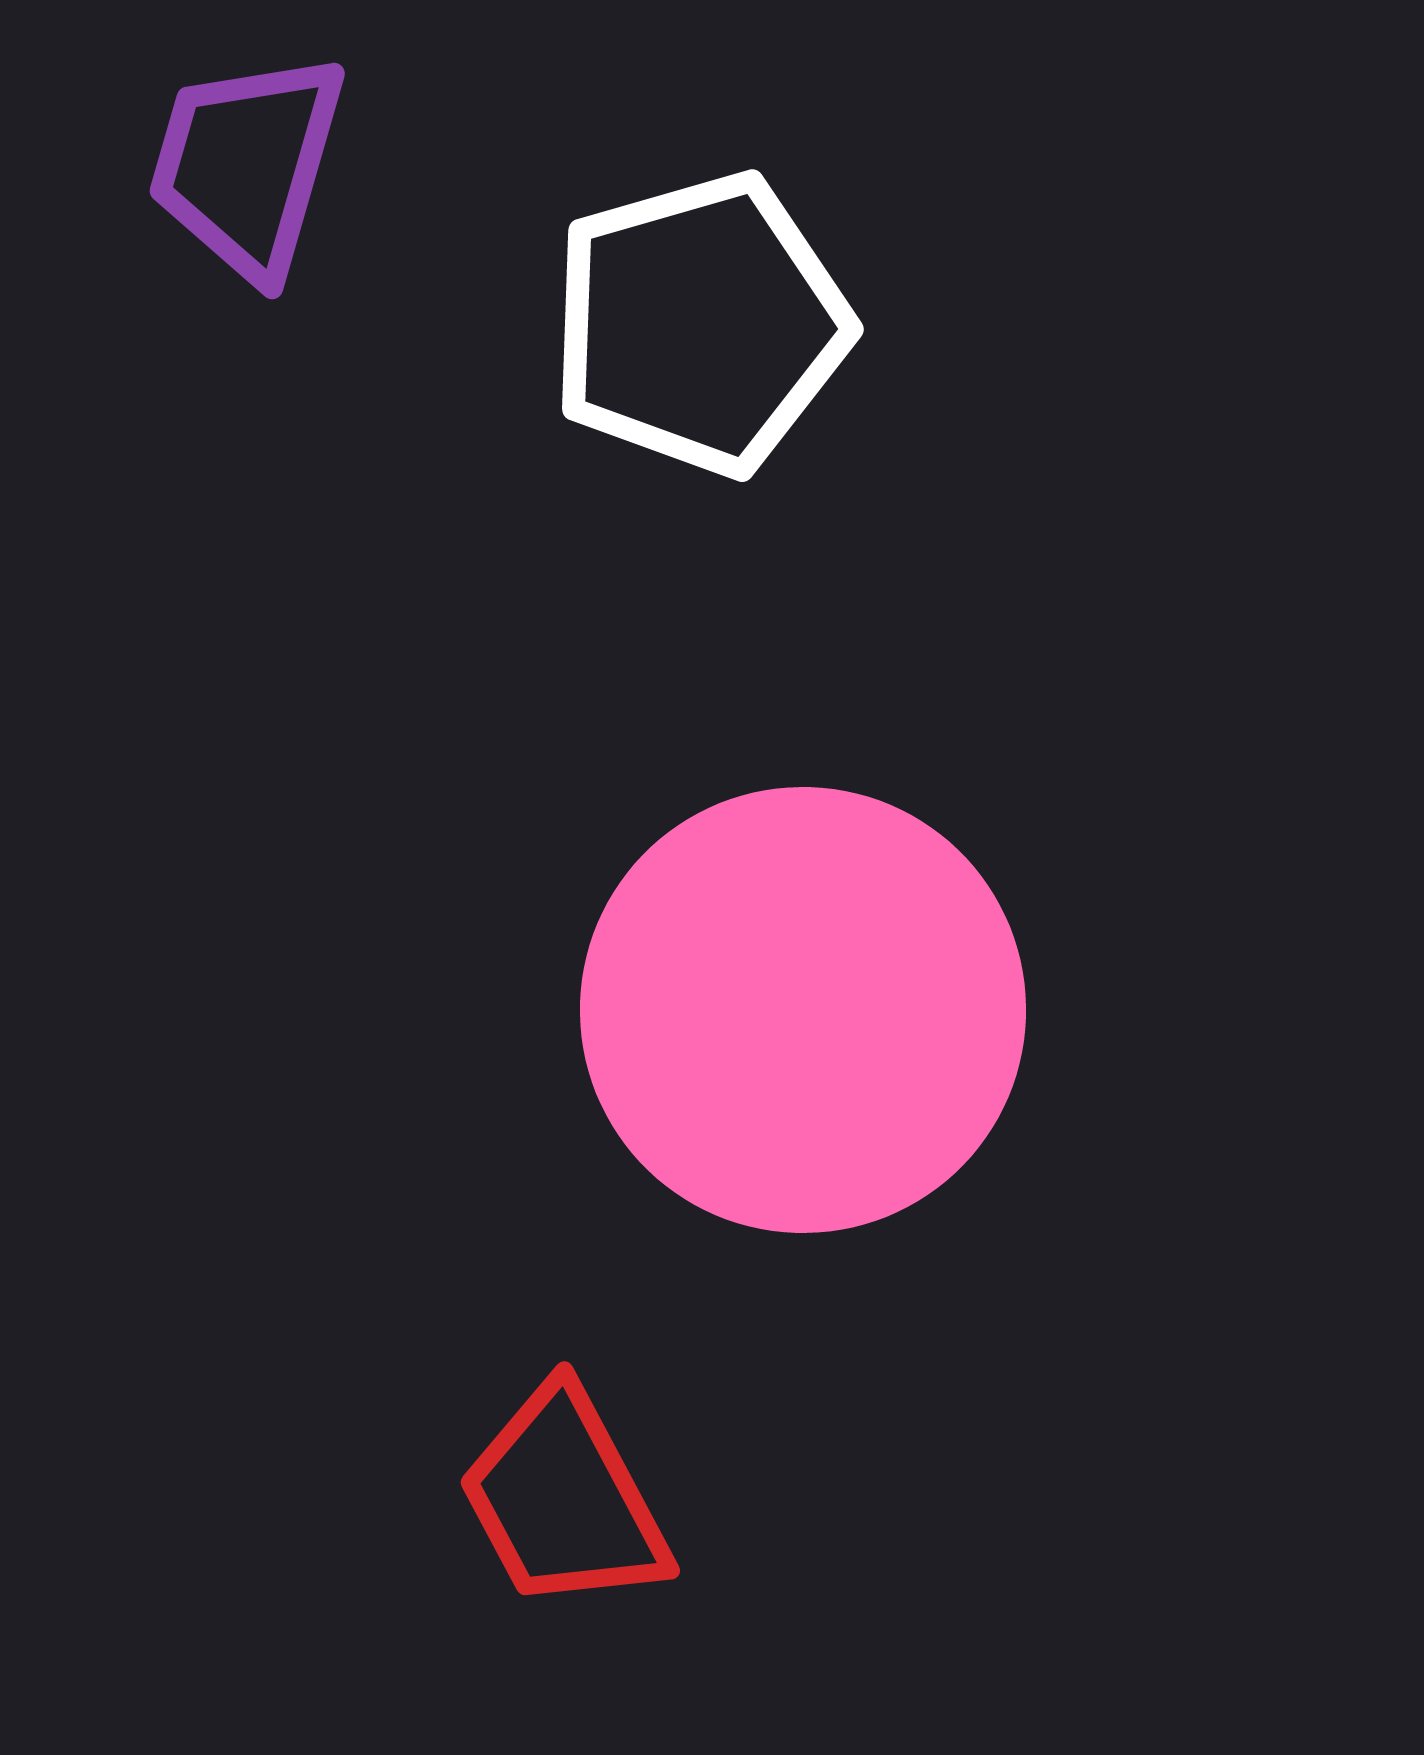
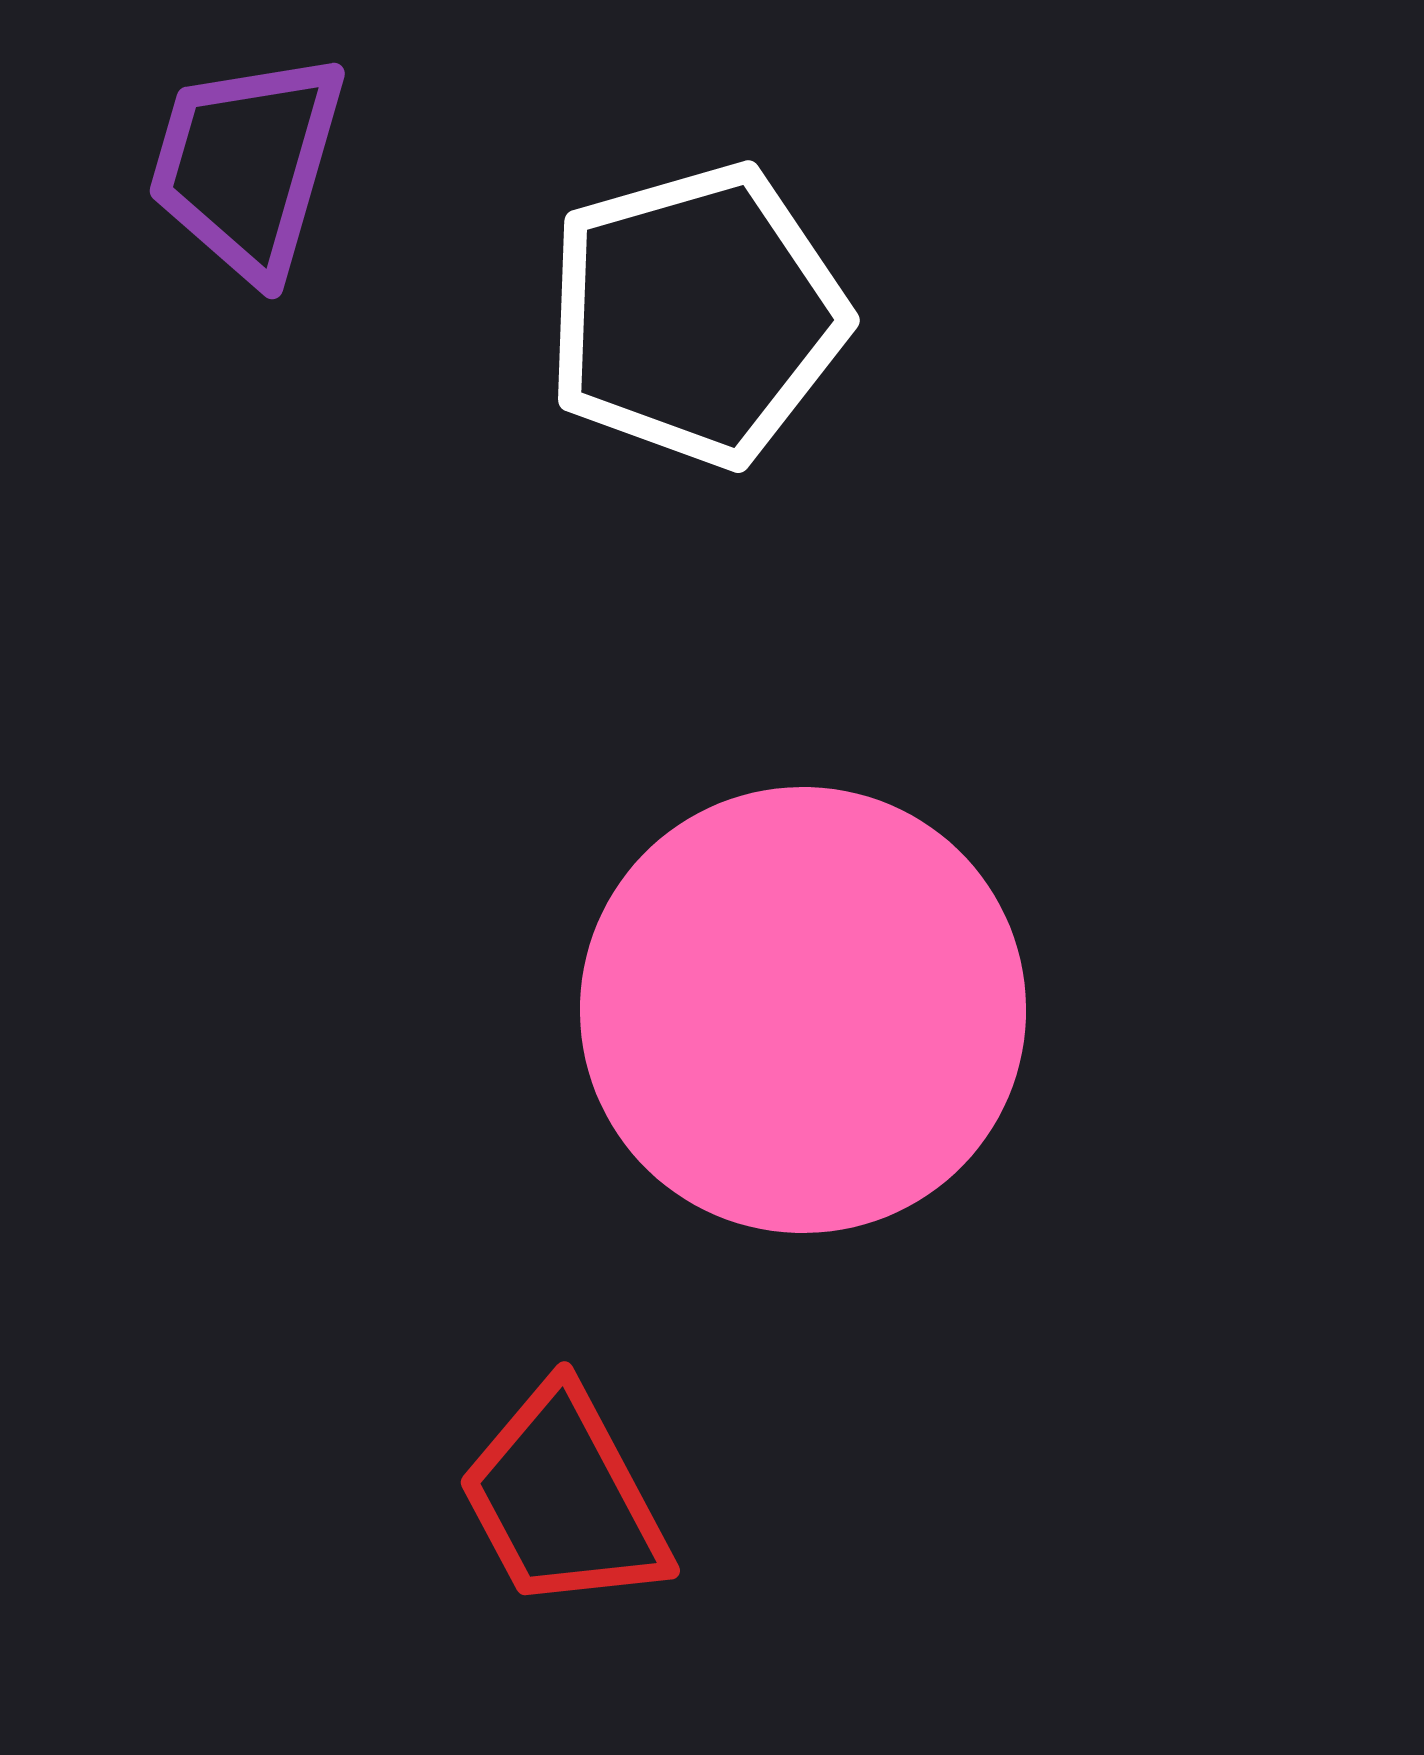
white pentagon: moved 4 px left, 9 px up
